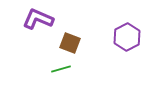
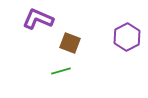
green line: moved 2 px down
